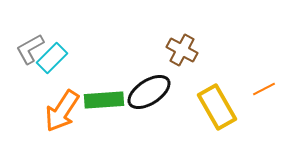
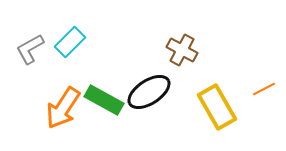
cyan rectangle: moved 18 px right, 16 px up
green rectangle: rotated 33 degrees clockwise
orange arrow: moved 1 px right, 3 px up
